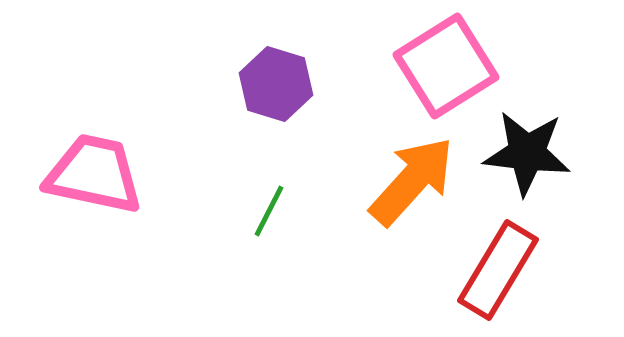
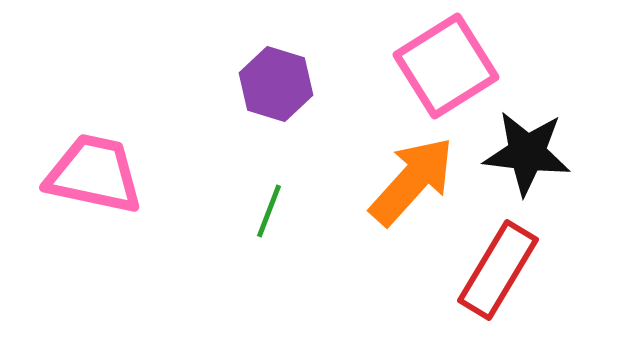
green line: rotated 6 degrees counterclockwise
